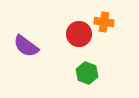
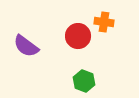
red circle: moved 1 px left, 2 px down
green hexagon: moved 3 px left, 8 px down
